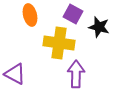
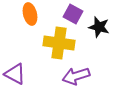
orange ellipse: moved 1 px up
purple arrow: moved 2 px down; rotated 108 degrees counterclockwise
